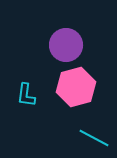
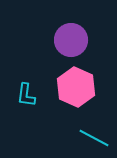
purple circle: moved 5 px right, 5 px up
pink hexagon: rotated 21 degrees counterclockwise
